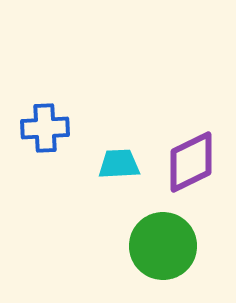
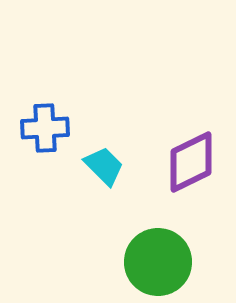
cyan trapezoid: moved 15 px left, 2 px down; rotated 48 degrees clockwise
green circle: moved 5 px left, 16 px down
